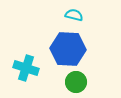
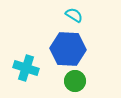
cyan semicircle: rotated 18 degrees clockwise
green circle: moved 1 px left, 1 px up
